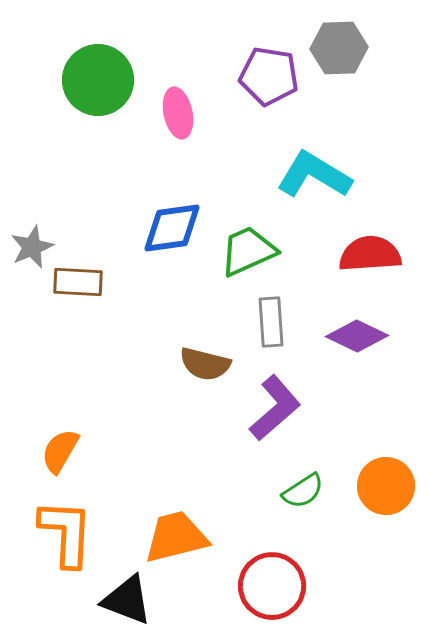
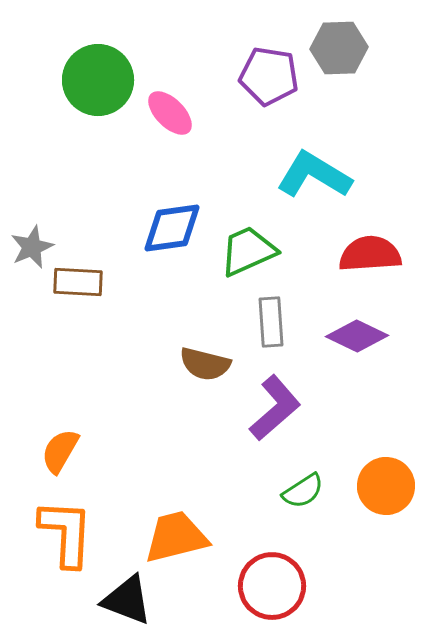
pink ellipse: moved 8 px left; rotated 33 degrees counterclockwise
